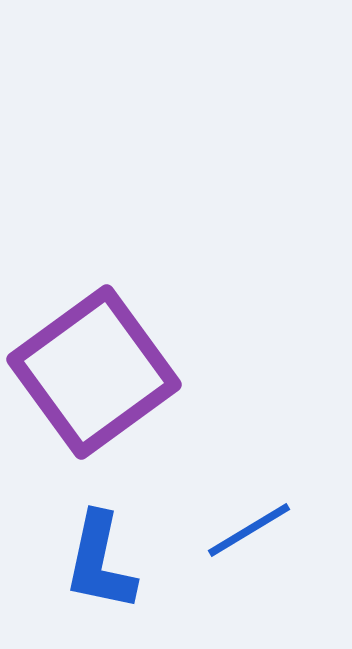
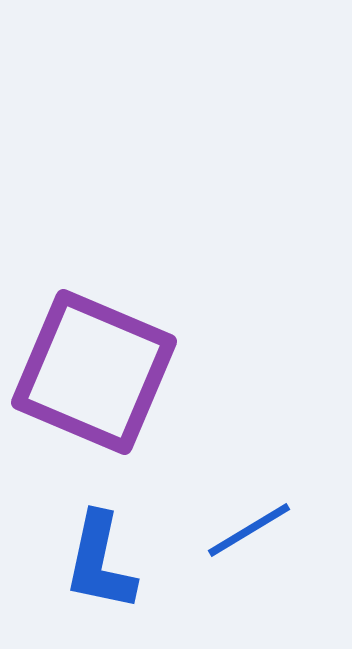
purple square: rotated 31 degrees counterclockwise
